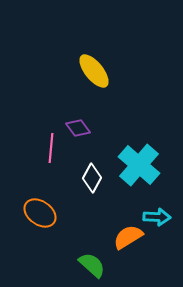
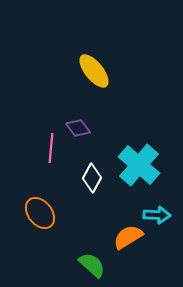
orange ellipse: rotated 16 degrees clockwise
cyan arrow: moved 2 px up
